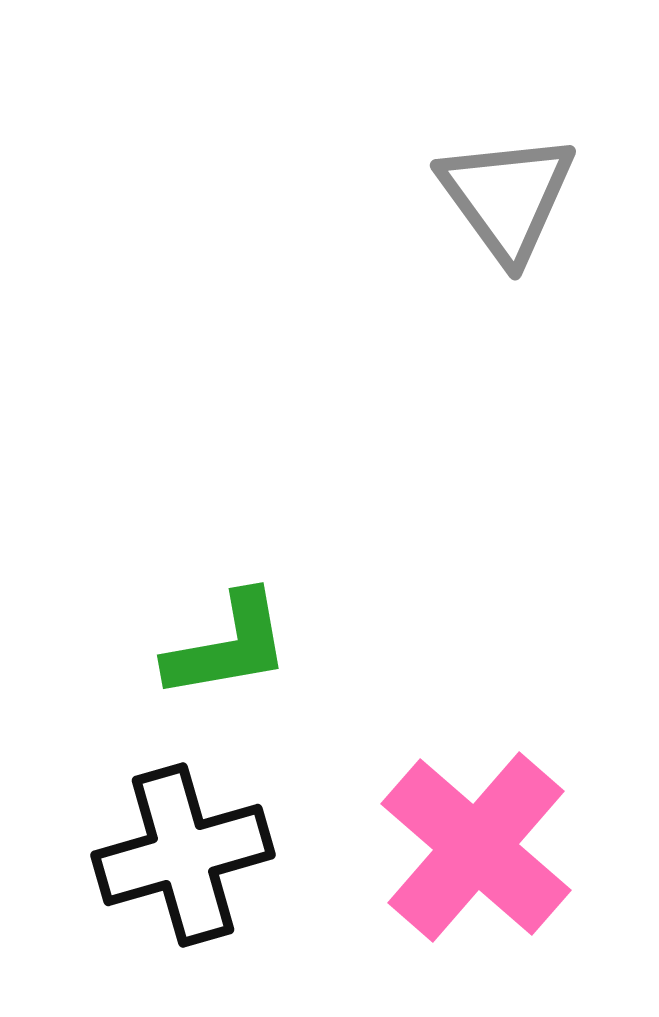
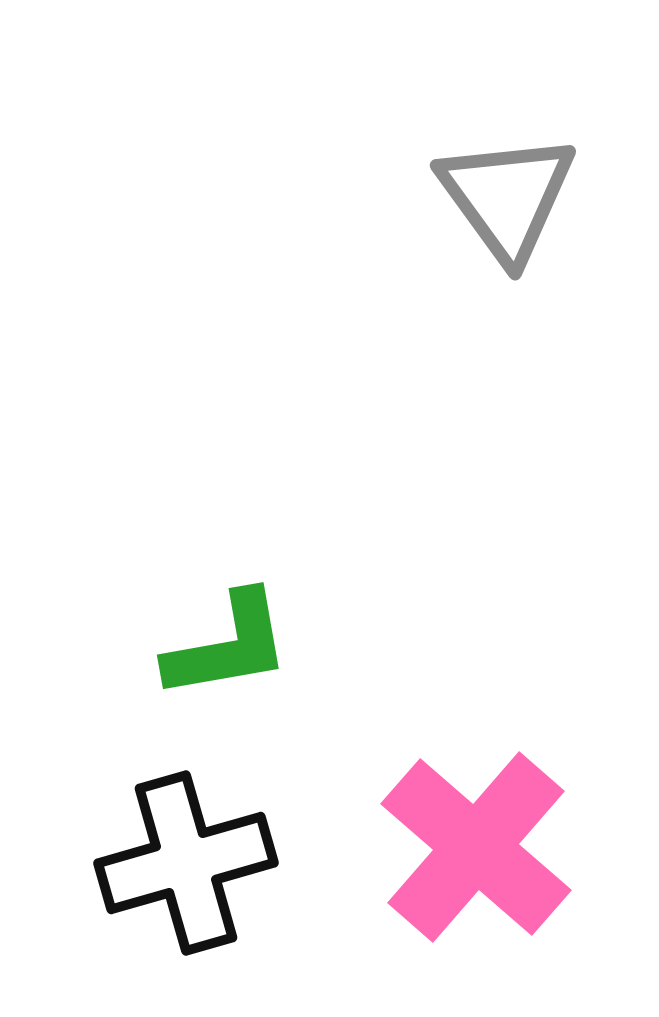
black cross: moved 3 px right, 8 px down
